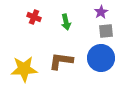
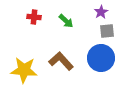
red cross: rotated 16 degrees counterclockwise
green arrow: moved 1 px up; rotated 35 degrees counterclockwise
gray square: moved 1 px right
brown L-shape: rotated 40 degrees clockwise
yellow star: moved 1 px down; rotated 8 degrees clockwise
